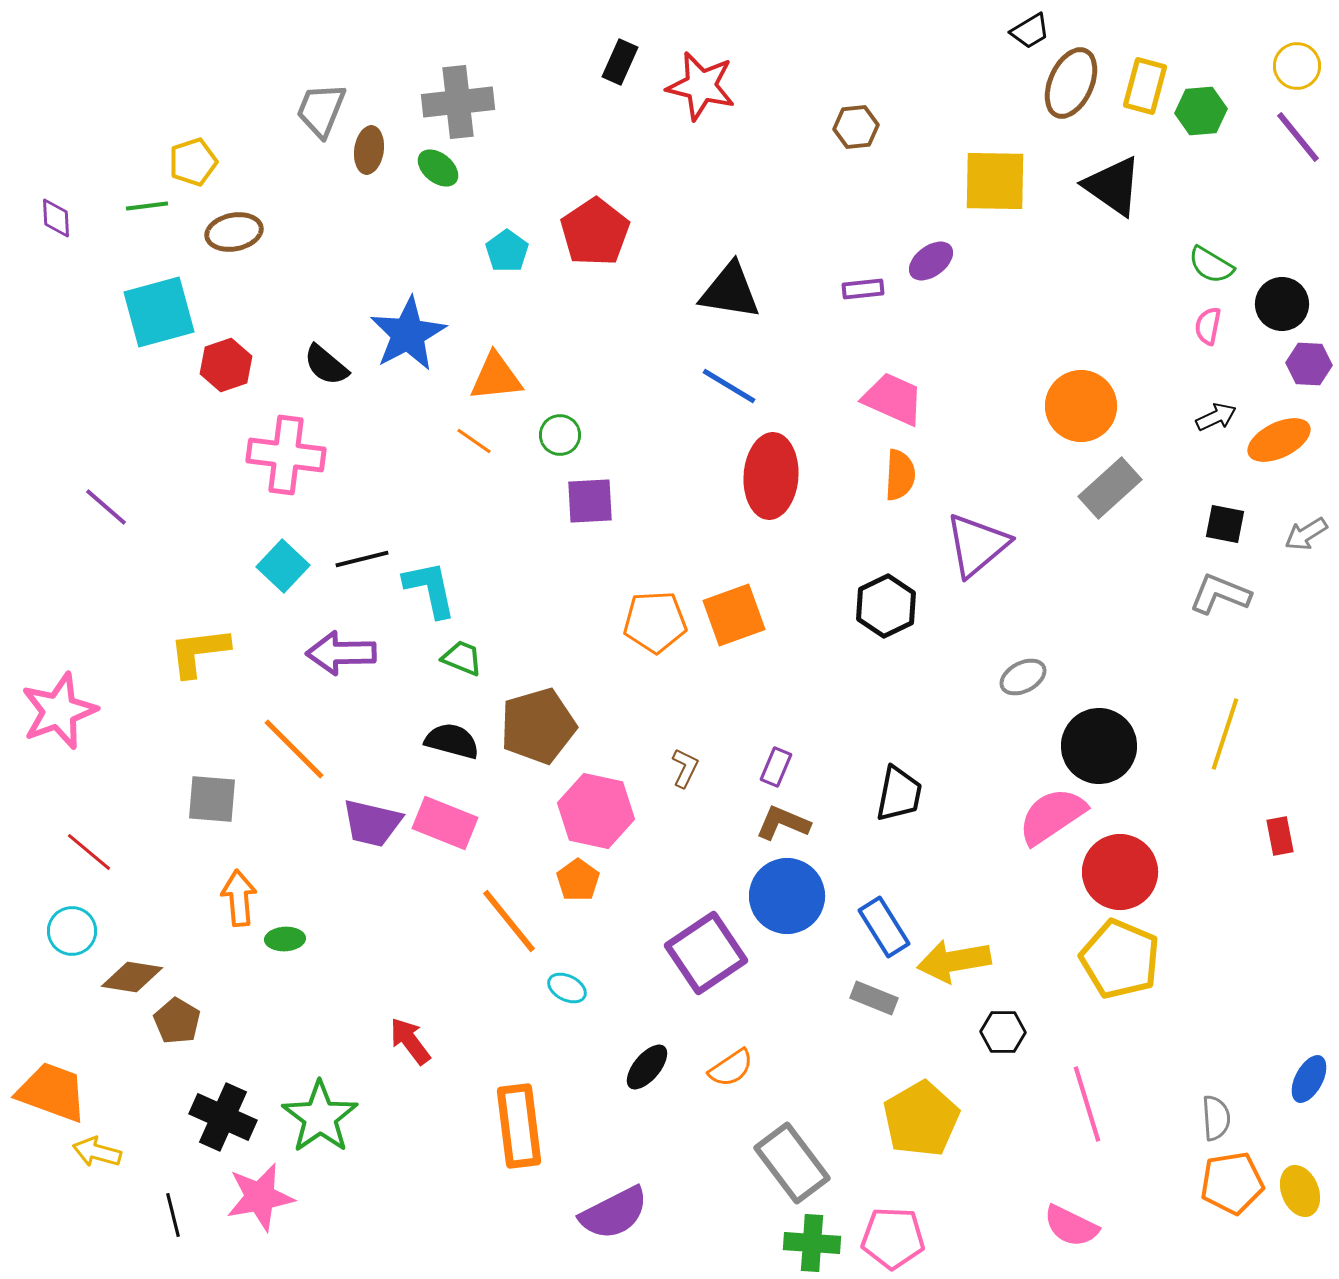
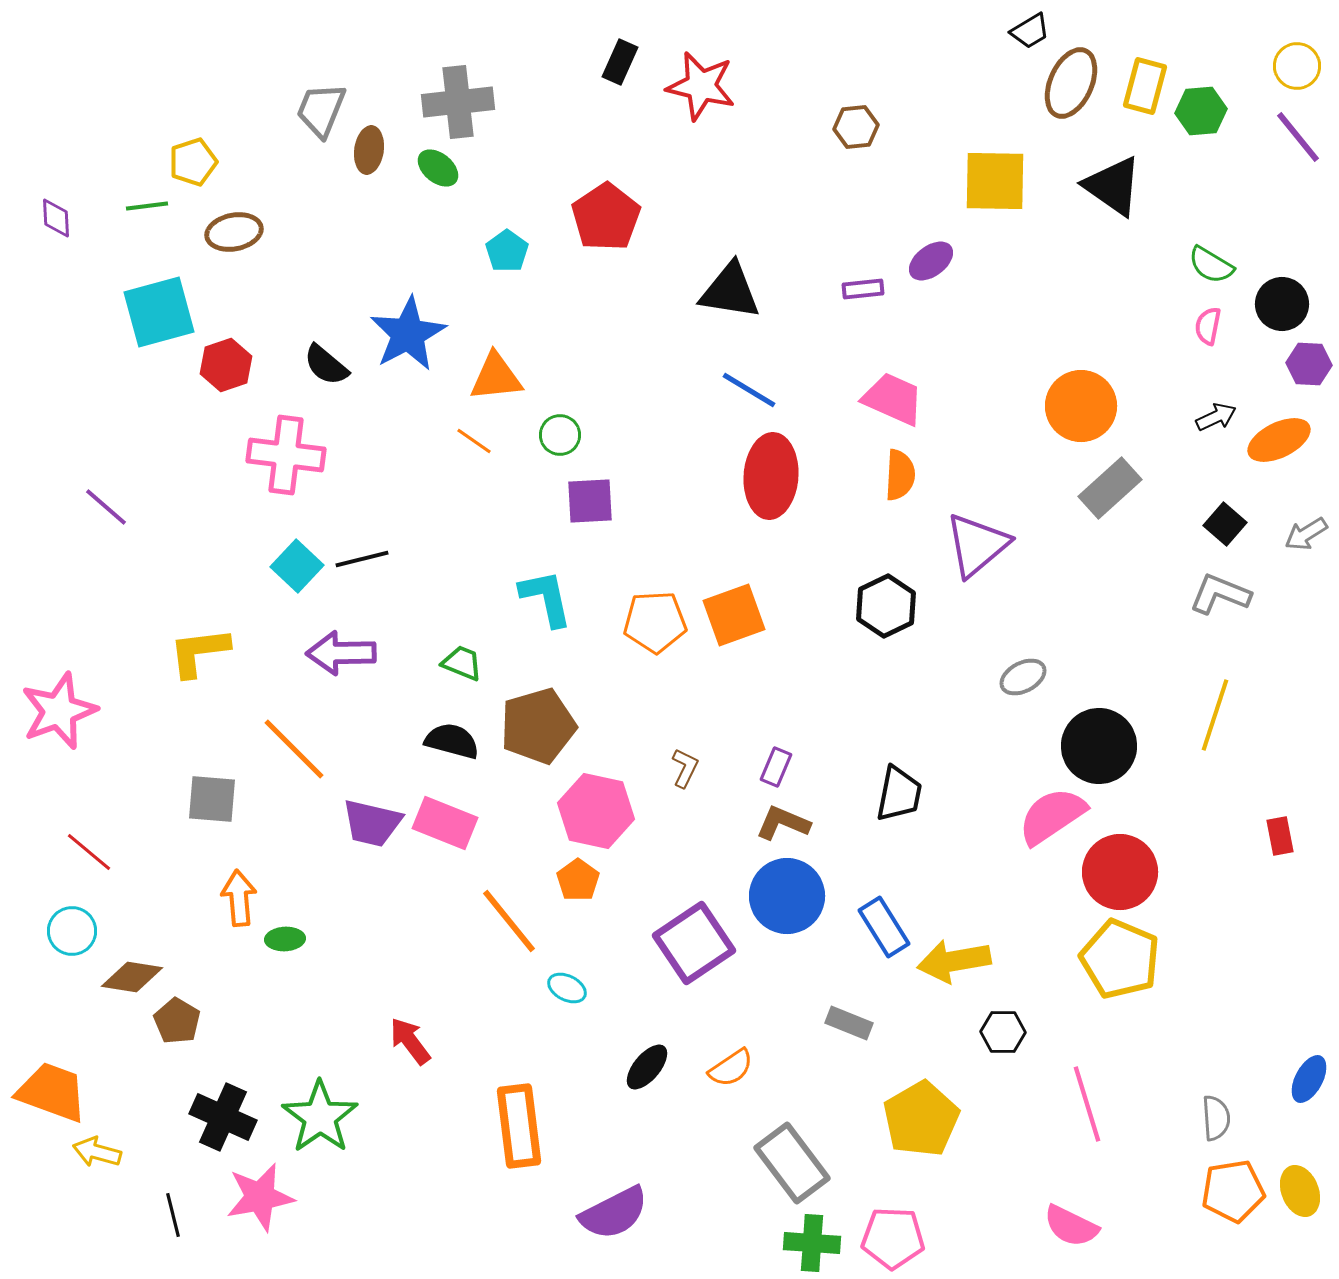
red pentagon at (595, 232): moved 11 px right, 15 px up
blue line at (729, 386): moved 20 px right, 4 px down
black square at (1225, 524): rotated 30 degrees clockwise
cyan square at (283, 566): moved 14 px right
cyan L-shape at (430, 589): moved 116 px right, 9 px down
green trapezoid at (462, 658): moved 5 px down
yellow line at (1225, 734): moved 10 px left, 19 px up
purple square at (706, 953): moved 12 px left, 10 px up
gray rectangle at (874, 998): moved 25 px left, 25 px down
orange pentagon at (1232, 1183): moved 1 px right, 8 px down
